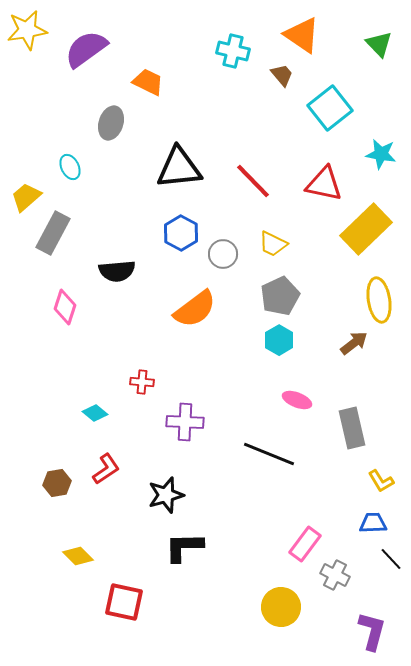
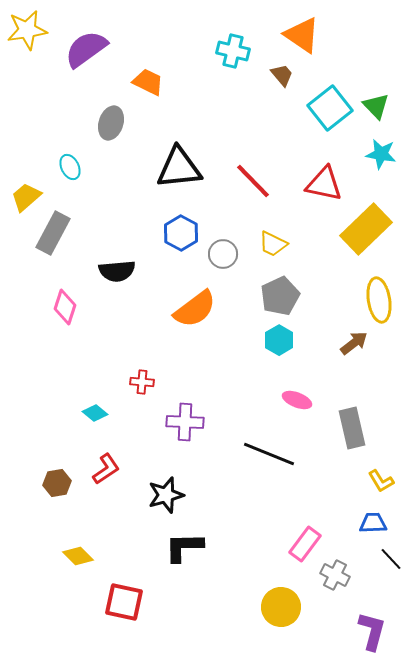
green triangle at (379, 44): moved 3 px left, 62 px down
